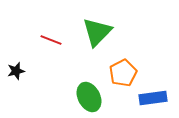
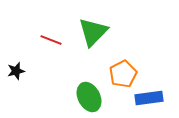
green triangle: moved 4 px left
orange pentagon: moved 1 px down
blue rectangle: moved 4 px left
